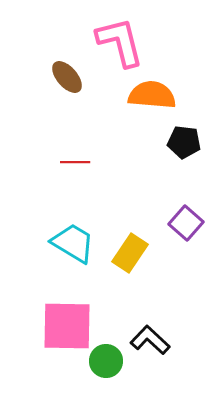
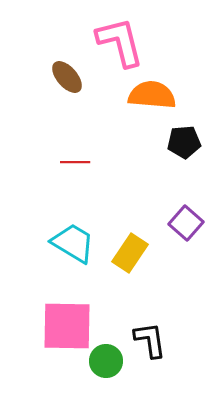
black pentagon: rotated 12 degrees counterclockwise
black L-shape: rotated 39 degrees clockwise
